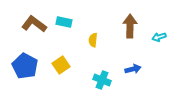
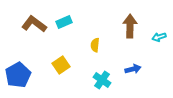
cyan rectangle: rotated 35 degrees counterclockwise
yellow semicircle: moved 2 px right, 5 px down
blue pentagon: moved 7 px left, 9 px down; rotated 15 degrees clockwise
cyan cross: rotated 12 degrees clockwise
